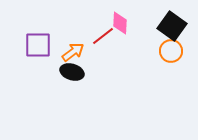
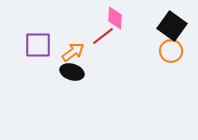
pink diamond: moved 5 px left, 5 px up
